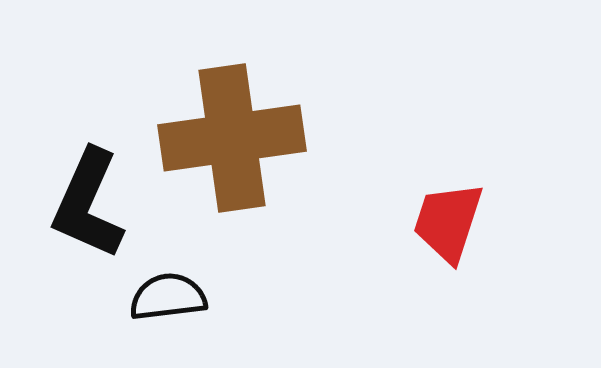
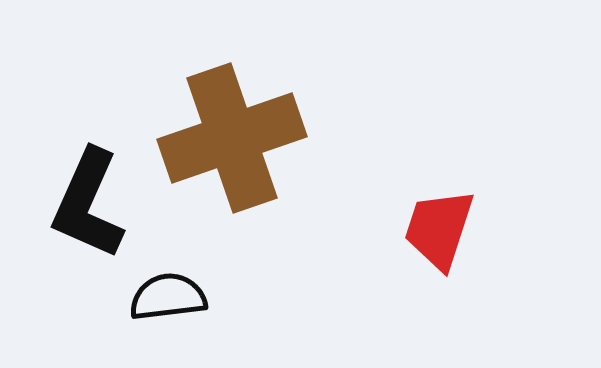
brown cross: rotated 11 degrees counterclockwise
red trapezoid: moved 9 px left, 7 px down
